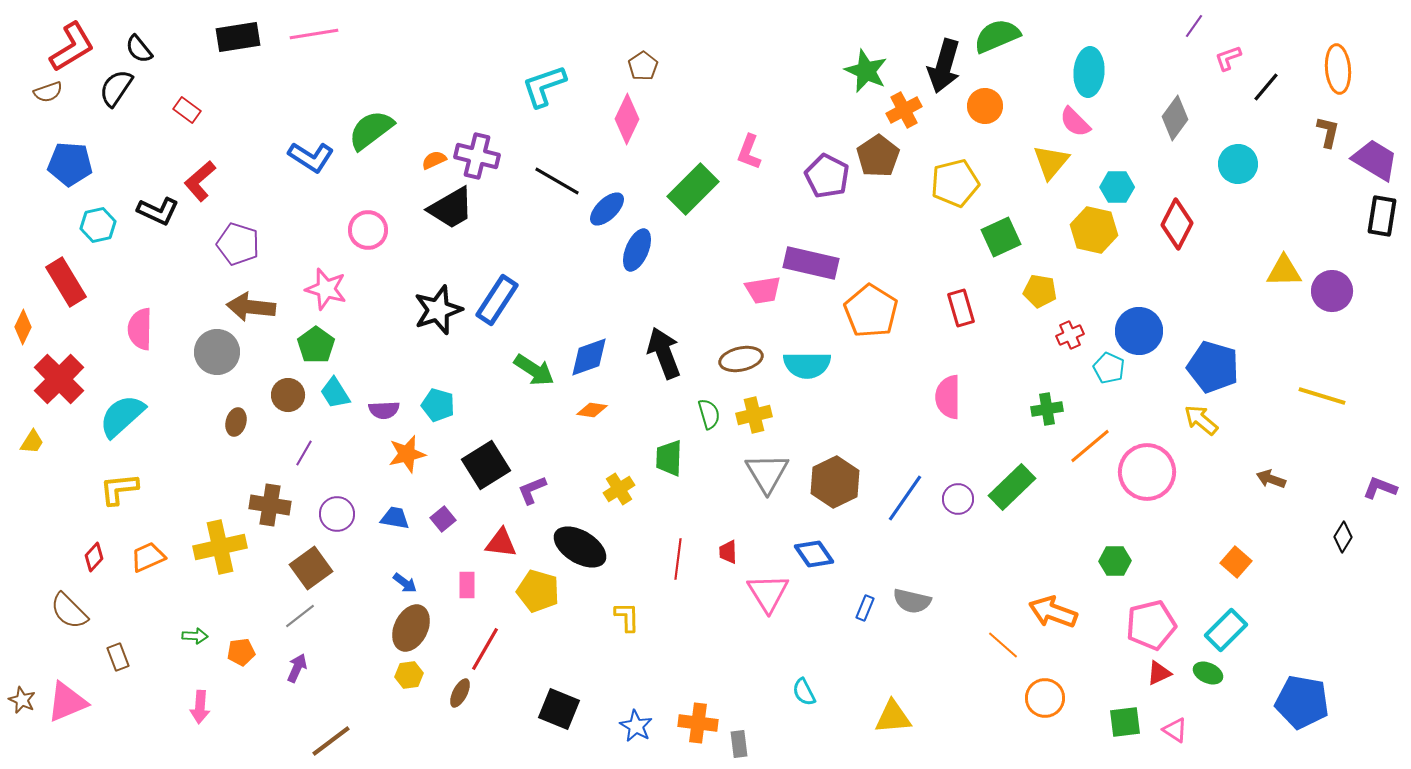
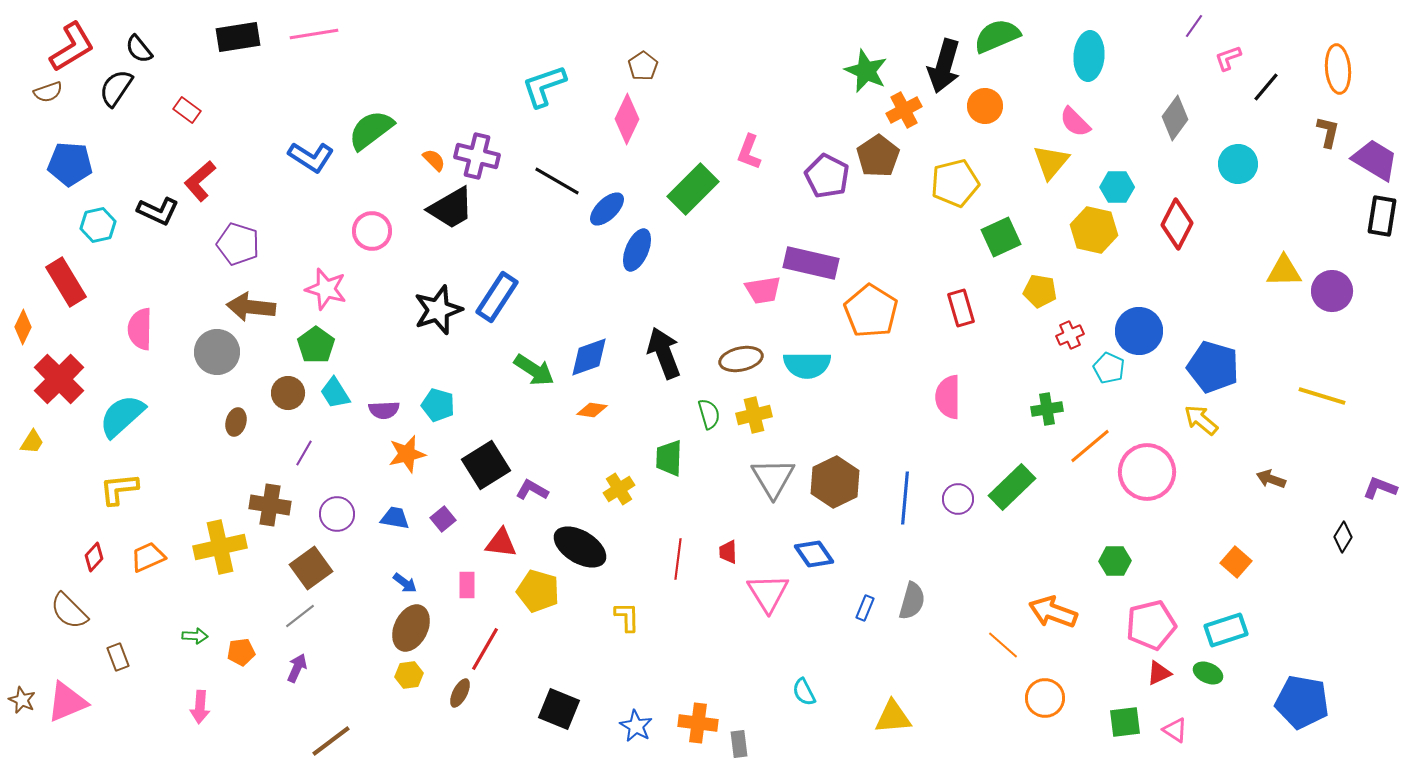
cyan ellipse at (1089, 72): moved 16 px up
orange semicircle at (434, 160): rotated 70 degrees clockwise
pink circle at (368, 230): moved 4 px right, 1 px down
blue rectangle at (497, 300): moved 3 px up
brown circle at (288, 395): moved 2 px up
gray triangle at (767, 473): moved 6 px right, 5 px down
purple L-shape at (532, 490): rotated 52 degrees clockwise
blue line at (905, 498): rotated 30 degrees counterclockwise
gray semicircle at (912, 601): rotated 87 degrees counterclockwise
cyan rectangle at (1226, 630): rotated 27 degrees clockwise
